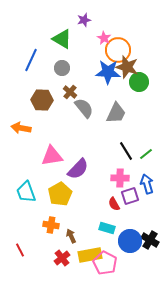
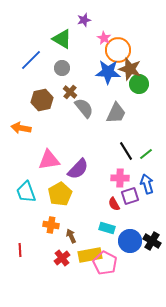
blue line: rotated 20 degrees clockwise
brown star: moved 3 px right, 2 px down
green circle: moved 2 px down
brown hexagon: rotated 15 degrees counterclockwise
pink triangle: moved 3 px left, 4 px down
black cross: moved 2 px right, 1 px down
red line: rotated 24 degrees clockwise
